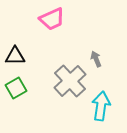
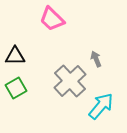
pink trapezoid: rotated 68 degrees clockwise
cyan arrow: rotated 32 degrees clockwise
